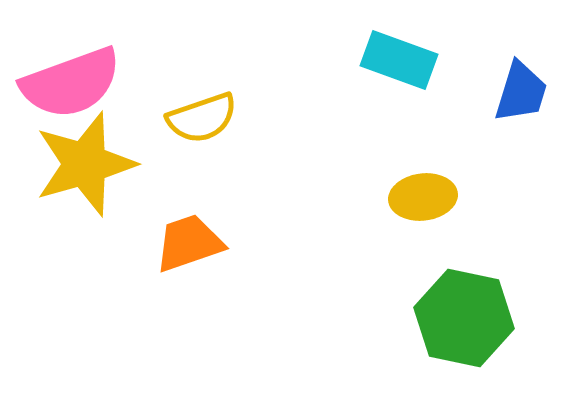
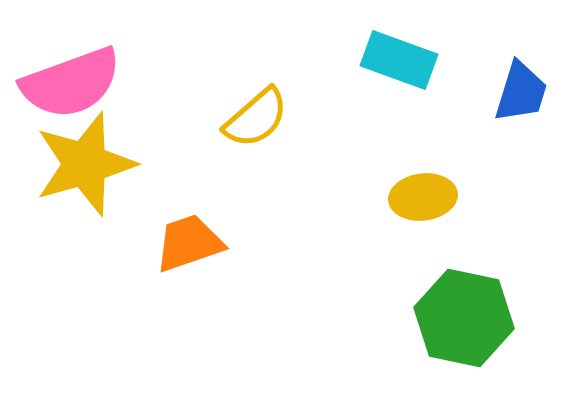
yellow semicircle: moved 54 px right; rotated 22 degrees counterclockwise
